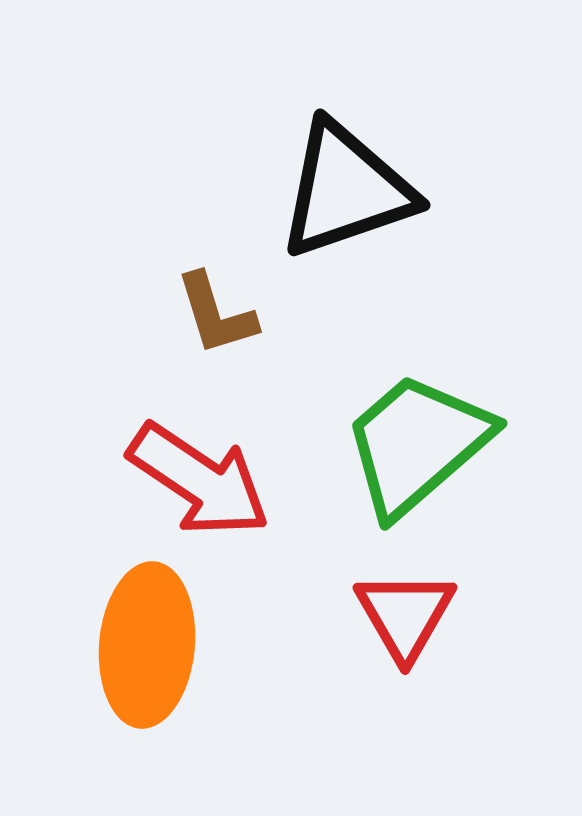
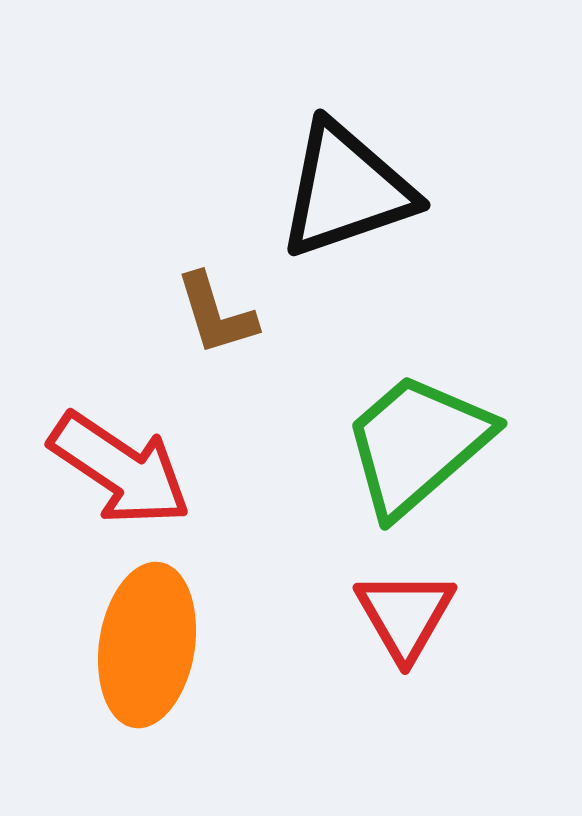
red arrow: moved 79 px left, 11 px up
orange ellipse: rotated 4 degrees clockwise
